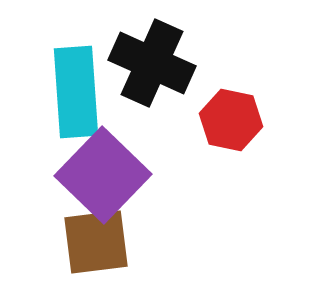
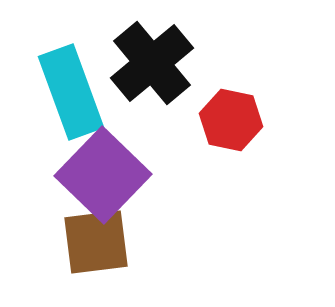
black cross: rotated 26 degrees clockwise
cyan rectangle: moved 5 px left; rotated 16 degrees counterclockwise
